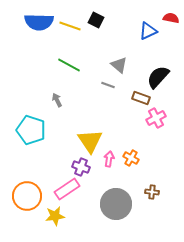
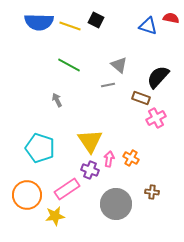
blue triangle: moved 5 px up; rotated 42 degrees clockwise
gray line: rotated 32 degrees counterclockwise
cyan pentagon: moved 9 px right, 18 px down
purple cross: moved 9 px right, 3 px down
orange circle: moved 1 px up
